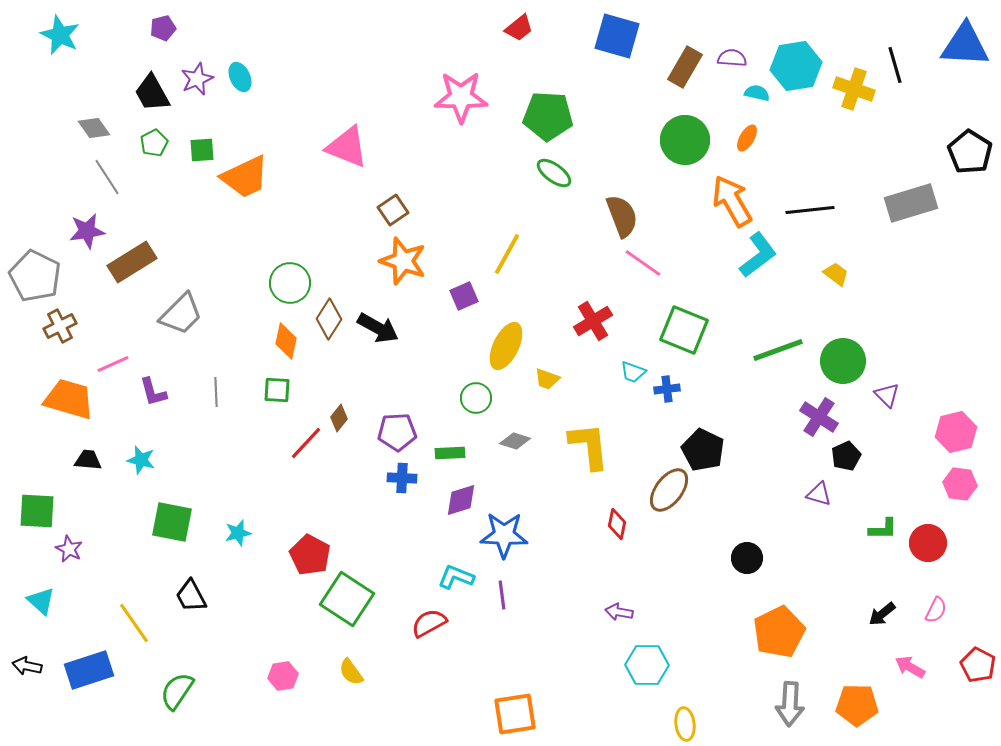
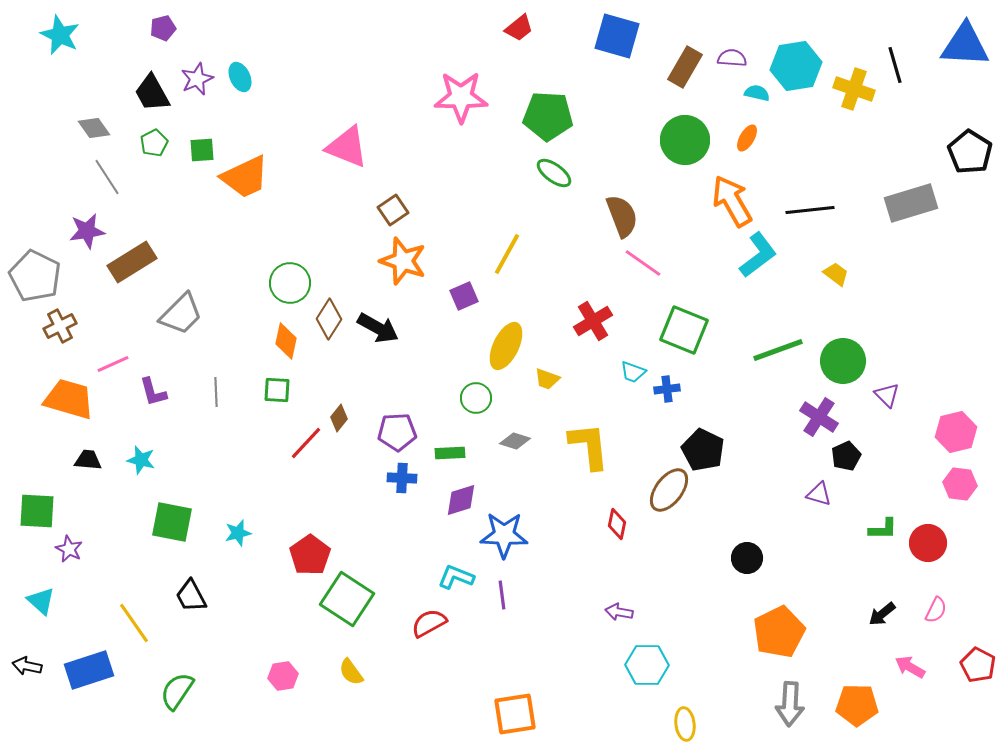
red pentagon at (310, 555): rotated 9 degrees clockwise
